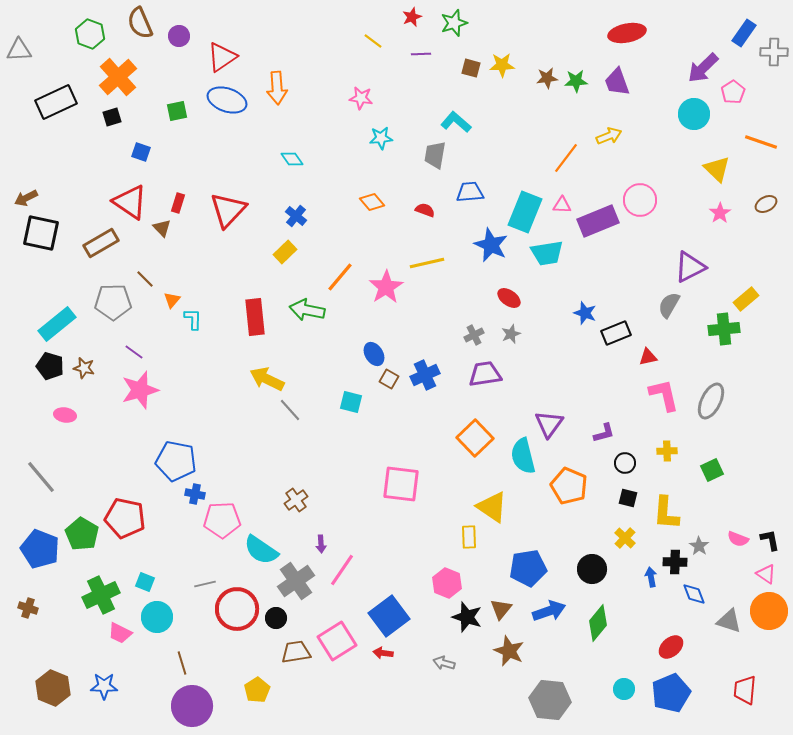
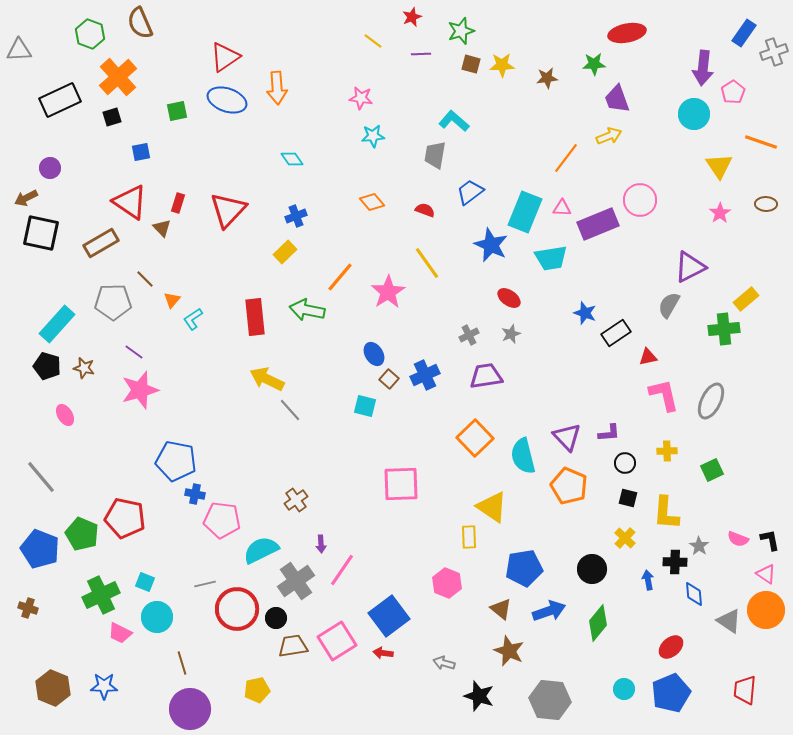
green star at (454, 23): moved 7 px right, 8 px down
purple circle at (179, 36): moved 129 px left, 132 px down
gray cross at (774, 52): rotated 20 degrees counterclockwise
red triangle at (222, 57): moved 3 px right
brown square at (471, 68): moved 4 px up
purple arrow at (703, 68): rotated 40 degrees counterclockwise
green star at (576, 81): moved 18 px right, 17 px up
purple trapezoid at (617, 82): moved 17 px down
black rectangle at (56, 102): moved 4 px right, 2 px up
cyan L-shape at (456, 122): moved 2 px left, 1 px up
cyan star at (381, 138): moved 8 px left, 2 px up
blue square at (141, 152): rotated 30 degrees counterclockwise
yellow triangle at (717, 169): moved 2 px right, 3 px up; rotated 12 degrees clockwise
blue trapezoid at (470, 192): rotated 32 degrees counterclockwise
brown ellipse at (766, 204): rotated 30 degrees clockwise
pink triangle at (562, 205): moved 3 px down
blue cross at (296, 216): rotated 30 degrees clockwise
purple rectangle at (598, 221): moved 3 px down
cyan trapezoid at (547, 253): moved 4 px right, 5 px down
yellow line at (427, 263): rotated 68 degrees clockwise
pink star at (386, 287): moved 2 px right, 5 px down
cyan L-shape at (193, 319): rotated 125 degrees counterclockwise
cyan rectangle at (57, 324): rotated 9 degrees counterclockwise
black rectangle at (616, 333): rotated 12 degrees counterclockwise
gray cross at (474, 335): moved 5 px left
black pentagon at (50, 366): moved 3 px left
purple trapezoid at (485, 374): moved 1 px right, 2 px down
brown square at (389, 379): rotated 12 degrees clockwise
cyan square at (351, 402): moved 14 px right, 4 px down
pink ellipse at (65, 415): rotated 50 degrees clockwise
purple triangle at (549, 424): moved 18 px right, 13 px down; rotated 20 degrees counterclockwise
purple L-shape at (604, 433): moved 5 px right; rotated 10 degrees clockwise
pink square at (401, 484): rotated 9 degrees counterclockwise
pink pentagon at (222, 520): rotated 9 degrees clockwise
green pentagon at (82, 534): rotated 8 degrees counterclockwise
cyan semicircle at (261, 550): rotated 120 degrees clockwise
blue pentagon at (528, 568): moved 4 px left
blue arrow at (651, 577): moved 3 px left, 3 px down
blue diamond at (694, 594): rotated 15 degrees clockwise
brown triangle at (501, 609): rotated 30 degrees counterclockwise
orange circle at (769, 611): moved 3 px left, 1 px up
black star at (467, 617): moved 12 px right, 79 px down
gray triangle at (729, 621): rotated 16 degrees clockwise
brown trapezoid at (296, 652): moved 3 px left, 6 px up
yellow pentagon at (257, 690): rotated 20 degrees clockwise
purple circle at (192, 706): moved 2 px left, 3 px down
